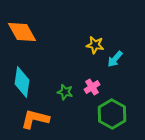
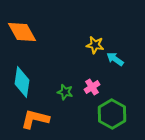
cyan arrow: rotated 84 degrees clockwise
